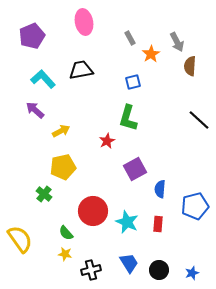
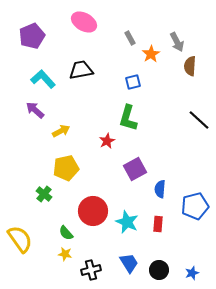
pink ellipse: rotated 50 degrees counterclockwise
yellow pentagon: moved 3 px right, 1 px down
